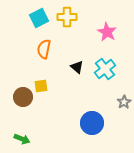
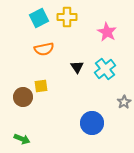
orange semicircle: rotated 114 degrees counterclockwise
black triangle: rotated 16 degrees clockwise
